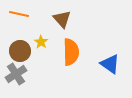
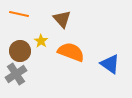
yellow star: moved 1 px up
orange semicircle: rotated 68 degrees counterclockwise
